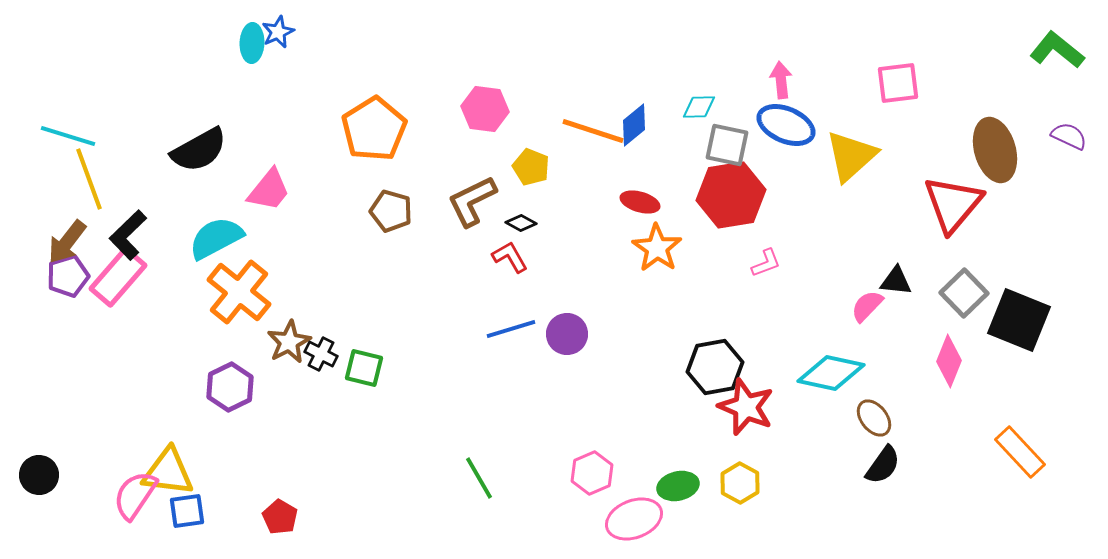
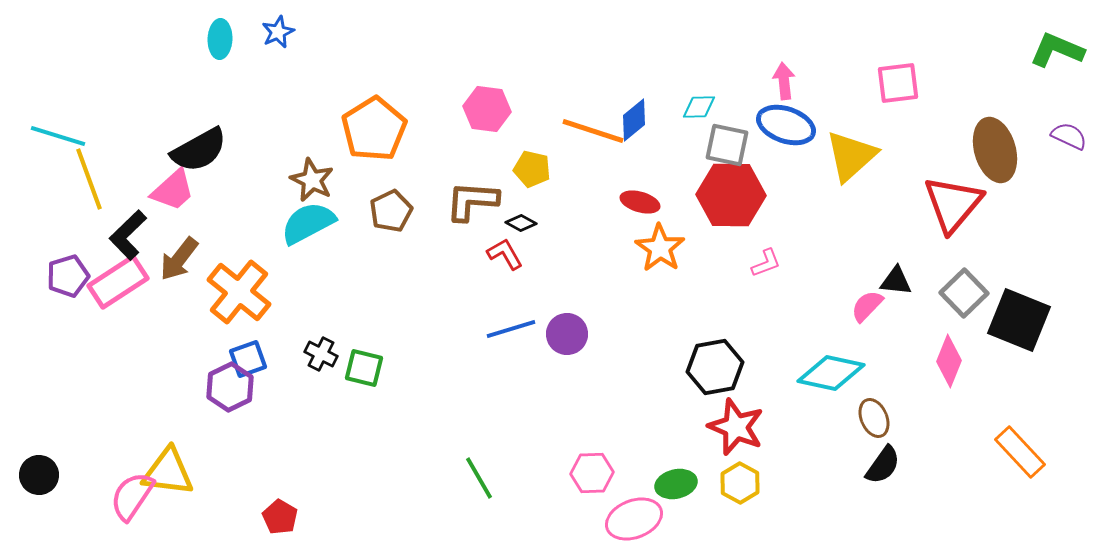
cyan ellipse at (252, 43): moved 32 px left, 4 px up
green L-shape at (1057, 50): rotated 16 degrees counterclockwise
pink arrow at (781, 80): moved 3 px right, 1 px down
pink hexagon at (485, 109): moved 2 px right
blue diamond at (634, 125): moved 5 px up
blue ellipse at (786, 125): rotated 4 degrees counterclockwise
cyan line at (68, 136): moved 10 px left
yellow pentagon at (531, 167): moved 1 px right, 2 px down; rotated 9 degrees counterclockwise
pink trapezoid at (269, 190): moved 96 px left; rotated 9 degrees clockwise
red hexagon at (731, 195): rotated 10 degrees clockwise
brown L-shape at (472, 201): rotated 30 degrees clockwise
brown pentagon at (391, 211): rotated 30 degrees clockwise
cyan semicircle at (216, 238): moved 92 px right, 15 px up
brown arrow at (67, 242): moved 112 px right, 17 px down
orange star at (657, 248): moved 3 px right
red L-shape at (510, 257): moved 5 px left, 3 px up
pink rectangle at (118, 277): moved 5 px down; rotated 16 degrees clockwise
brown star at (289, 342): moved 23 px right, 162 px up; rotated 18 degrees counterclockwise
red star at (746, 407): moved 10 px left, 20 px down
brown ellipse at (874, 418): rotated 15 degrees clockwise
pink hexagon at (592, 473): rotated 21 degrees clockwise
green ellipse at (678, 486): moved 2 px left, 2 px up
pink semicircle at (135, 495): moved 3 px left, 1 px down
blue square at (187, 511): moved 61 px right, 152 px up; rotated 12 degrees counterclockwise
